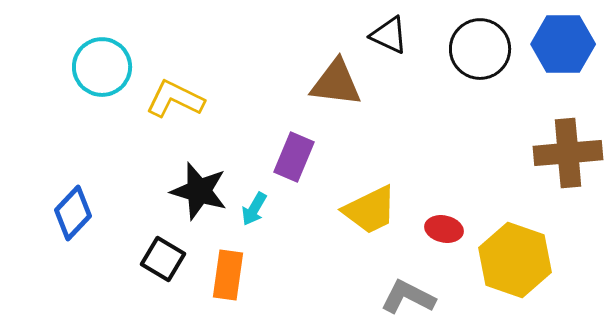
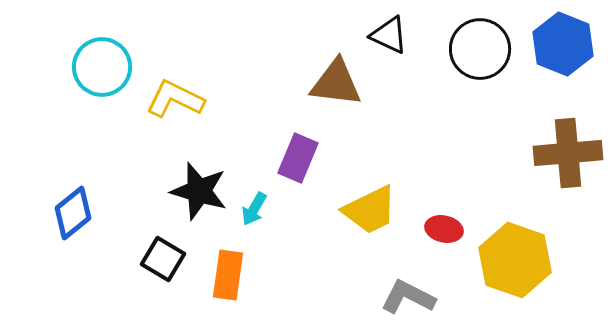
blue hexagon: rotated 22 degrees clockwise
purple rectangle: moved 4 px right, 1 px down
blue diamond: rotated 8 degrees clockwise
